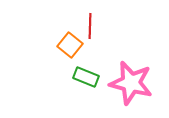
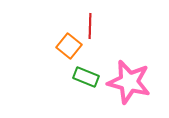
orange square: moved 1 px left, 1 px down
pink star: moved 2 px left, 1 px up
